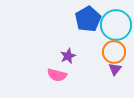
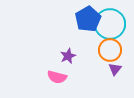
cyan circle: moved 6 px left, 1 px up
orange circle: moved 4 px left, 2 px up
pink semicircle: moved 2 px down
